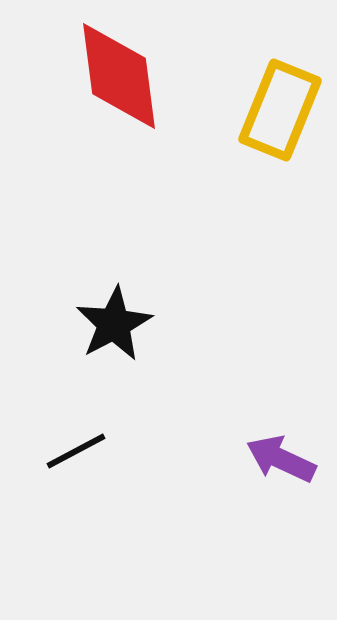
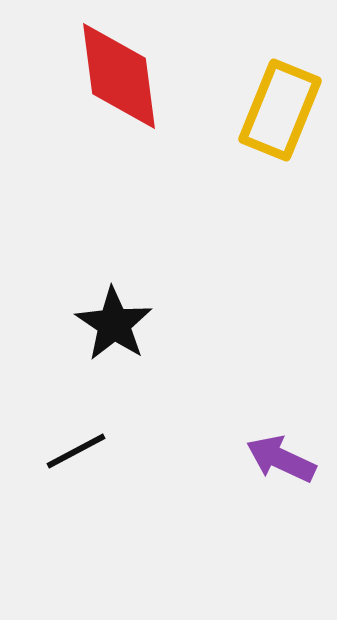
black star: rotated 10 degrees counterclockwise
